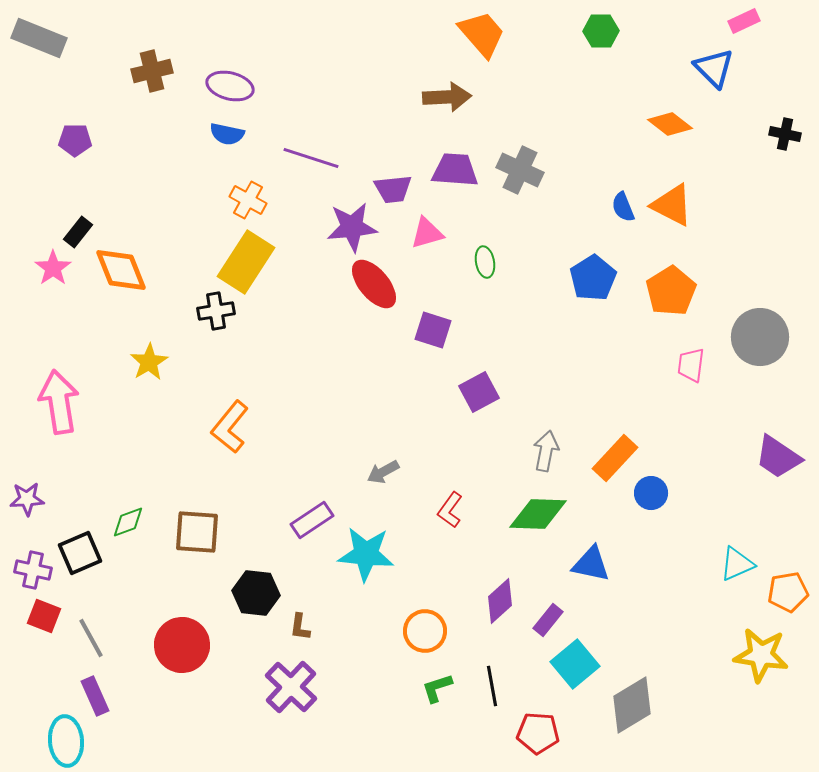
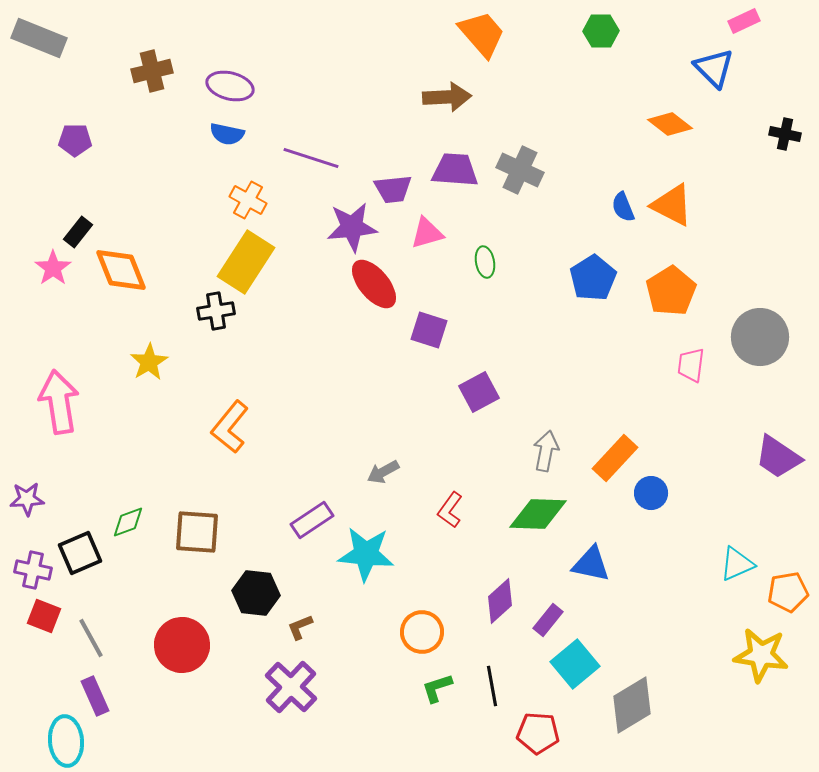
purple square at (433, 330): moved 4 px left
brown L-shape at (300, 627): rotated 60 degrees clockwise
orange circle at (425, 631): moved 3 px left, 1 px down
